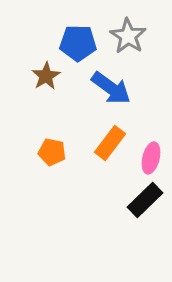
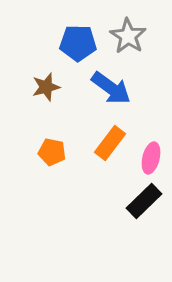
brown star: moved 11 px down; rotated 16 degrees clockwise
black rectangle: moved 1 px left, 1 px down
